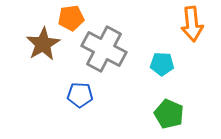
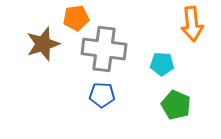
orange pentagon: moved 5 px right
brown star: rotated 12 degrees clockwise
gray cross: rotated 21 degrees counterclockwise
blue pentagon: moved 22 px right
green pentagon: moved 7 px right, 9 px up
